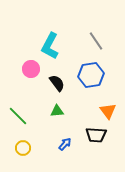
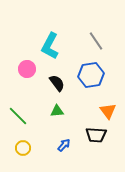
pink circle: moved 4 px left
blue arrow: moved 1 px left, 1 px down
